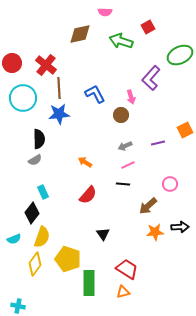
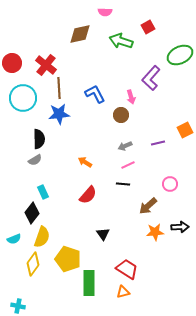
yellow diamond: moved 2 px left
